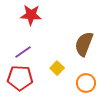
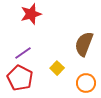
red star: moved 1 px up; rotated 20 degrees counterclockwise
purple line: moved 1 px down
red pentagon: rotated 25 degrees clockwise
